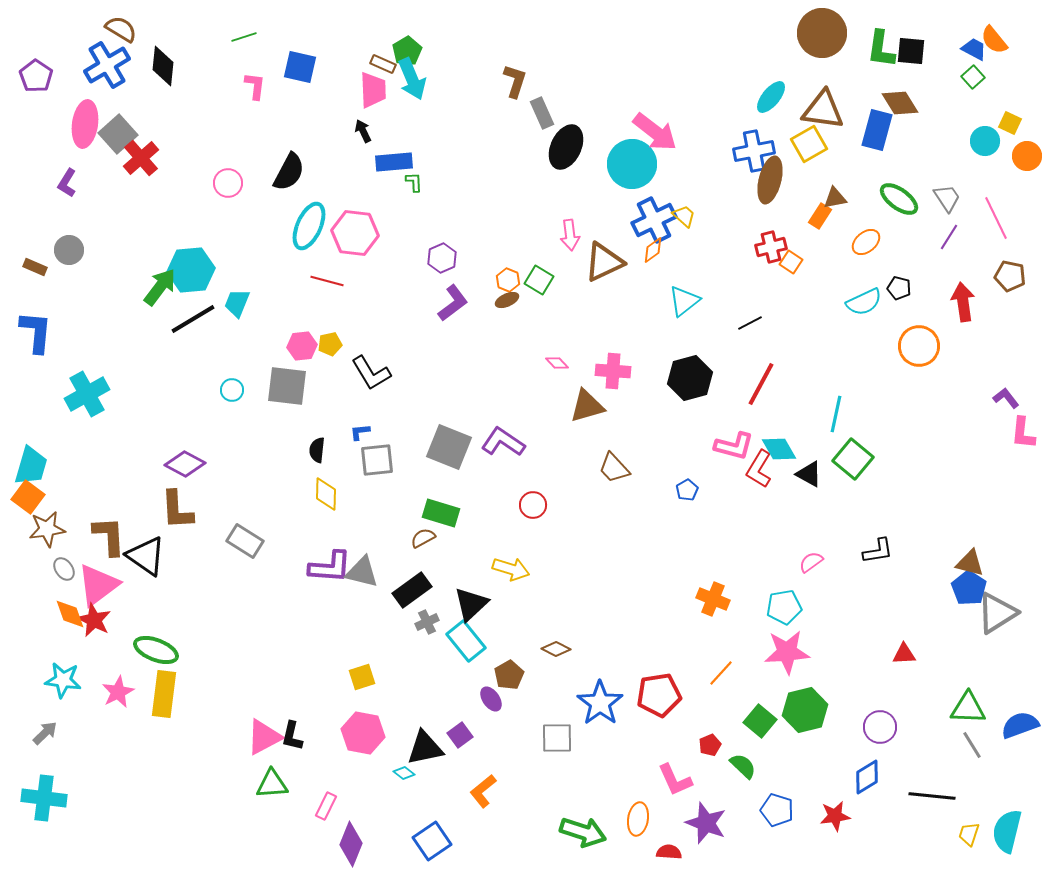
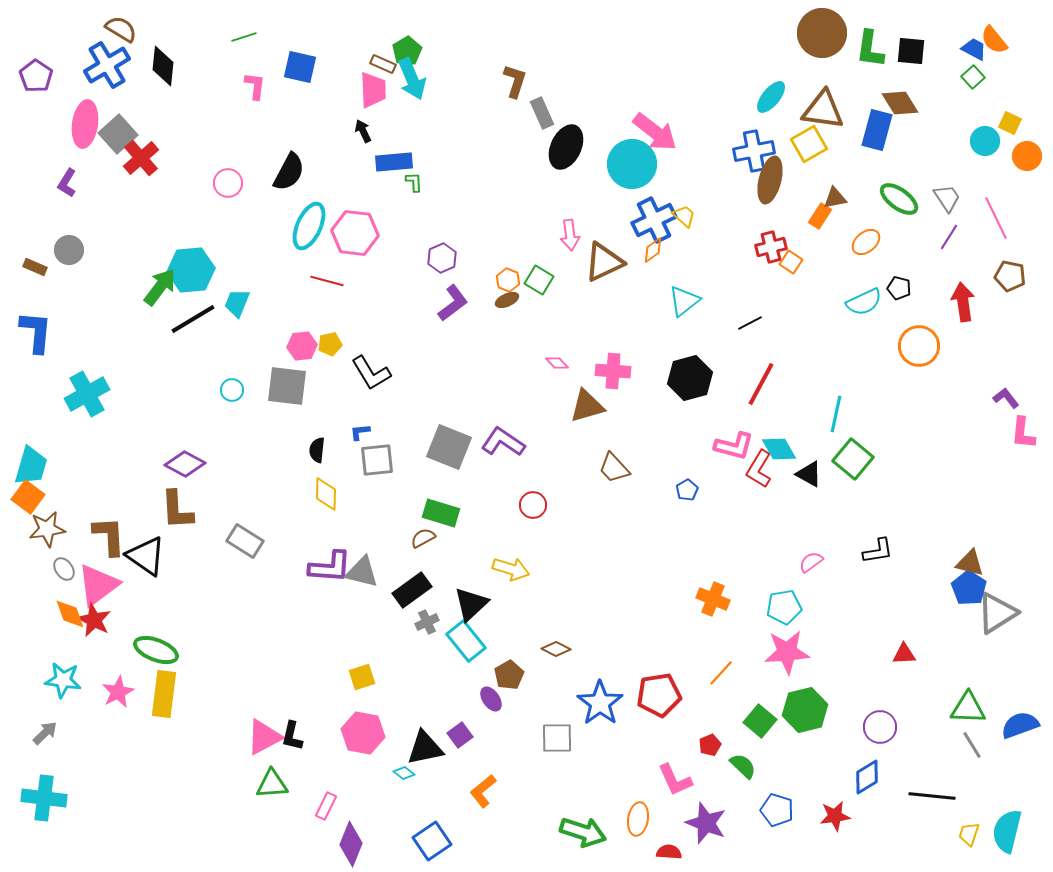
green L-shape at (881, 49): moved 11 px left
